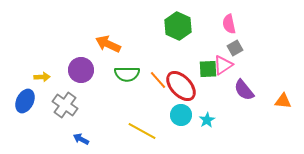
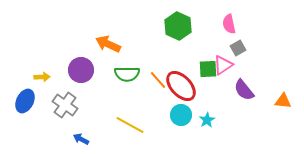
gray square: moved 3 px right
yellow line: moved 12 px left, 6 px up
